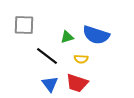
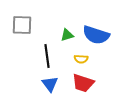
gray square: moved 2 px left
green triangle: moved 2 px up
black line: rotated 45 degrees clockwise
red trapezoid: moved 6 px right
